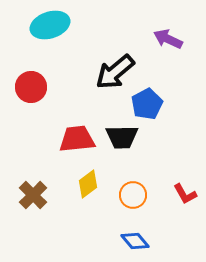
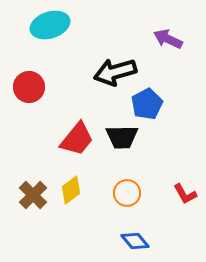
black arrow: rotated 24 degrees clockwise
red circle: moved 2 px left
red trapezoid: rotated 135 degrees clockwise
yellow diamond: moved 17 px left, 6 px down
orange circle: moved 6 px left, 2 px up
